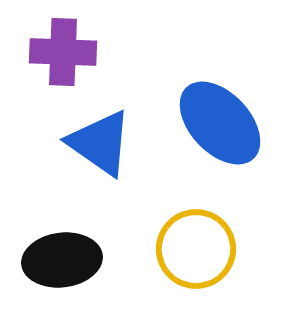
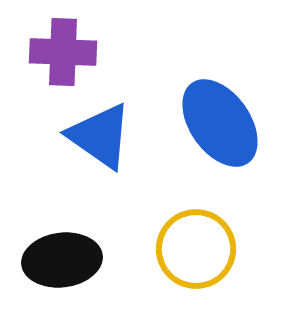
blue ellipse: rotated 8 degrees clockwise
blue triangle: moved 7 px up
